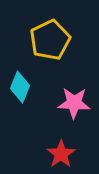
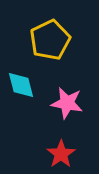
cyan diamond: moved 1 px right, 2 px up; rotated 36 degrees counterclockwise
pink star: moved 7 px left; rotated 8 degrees clockwise
